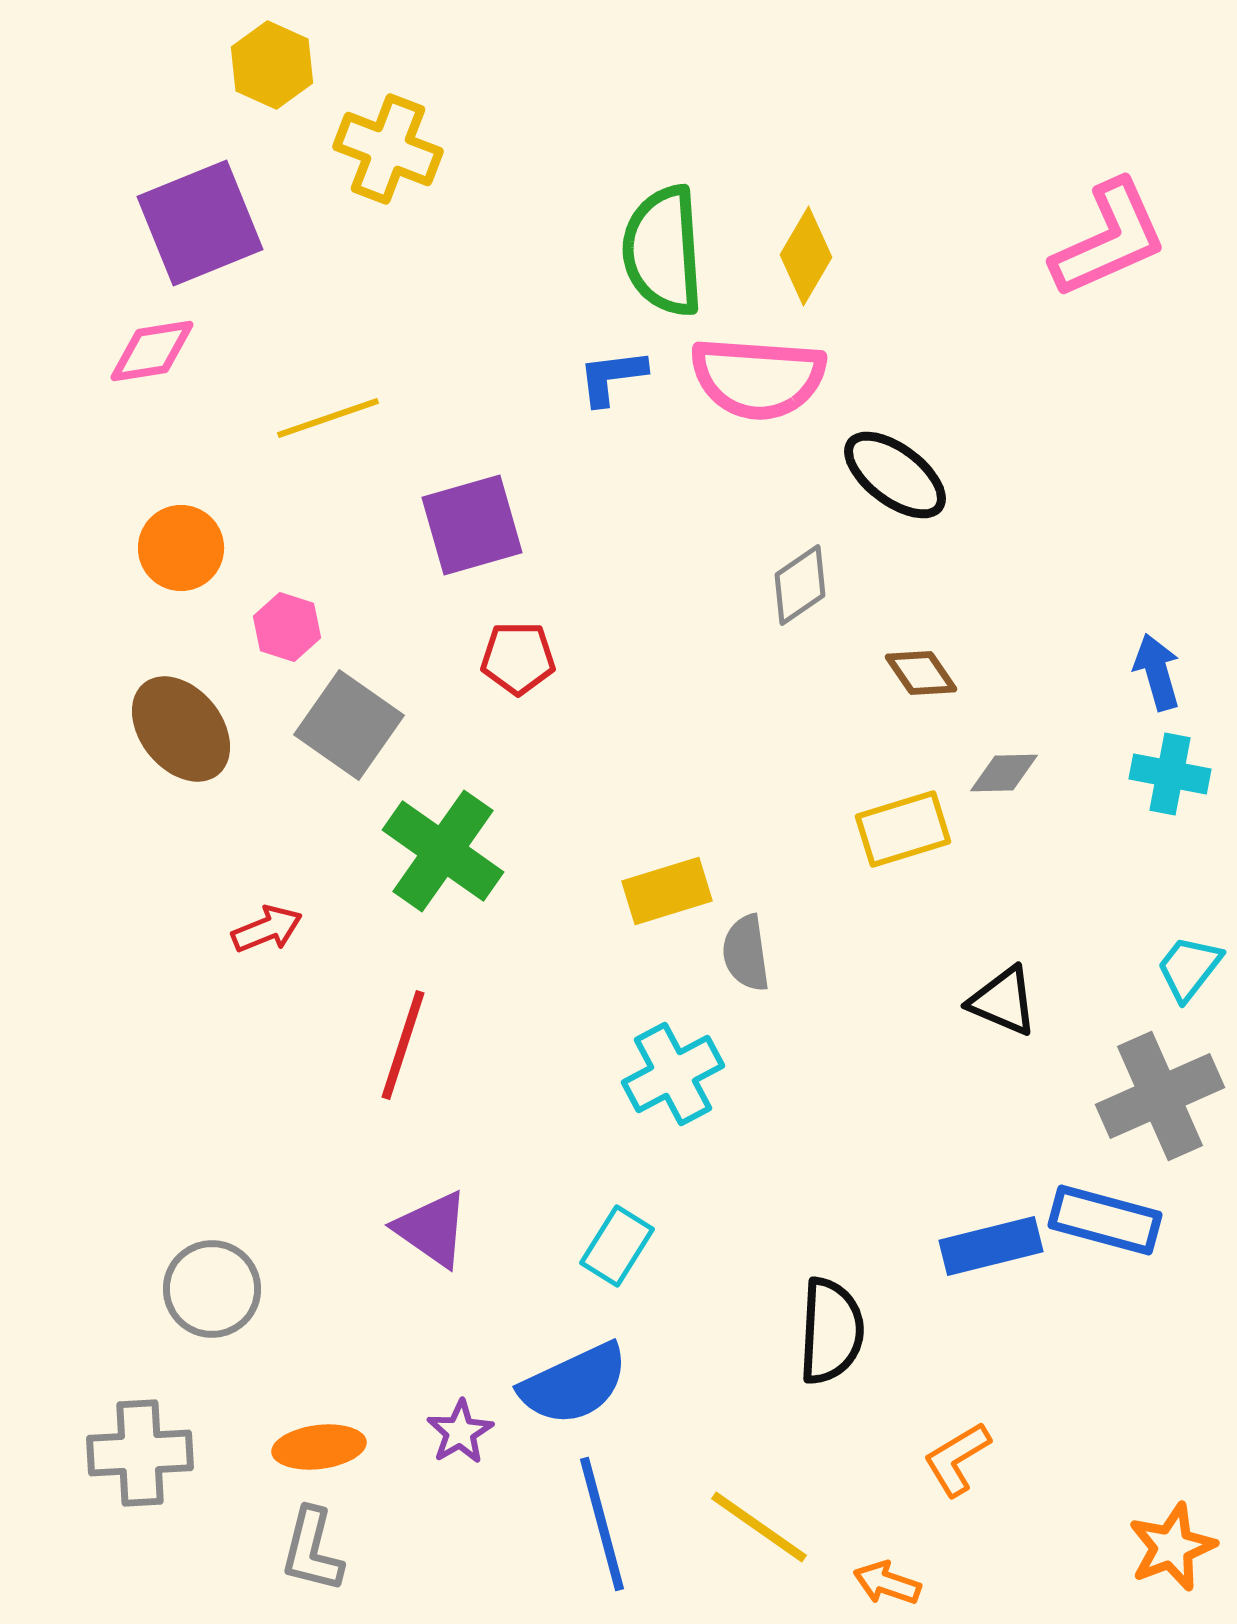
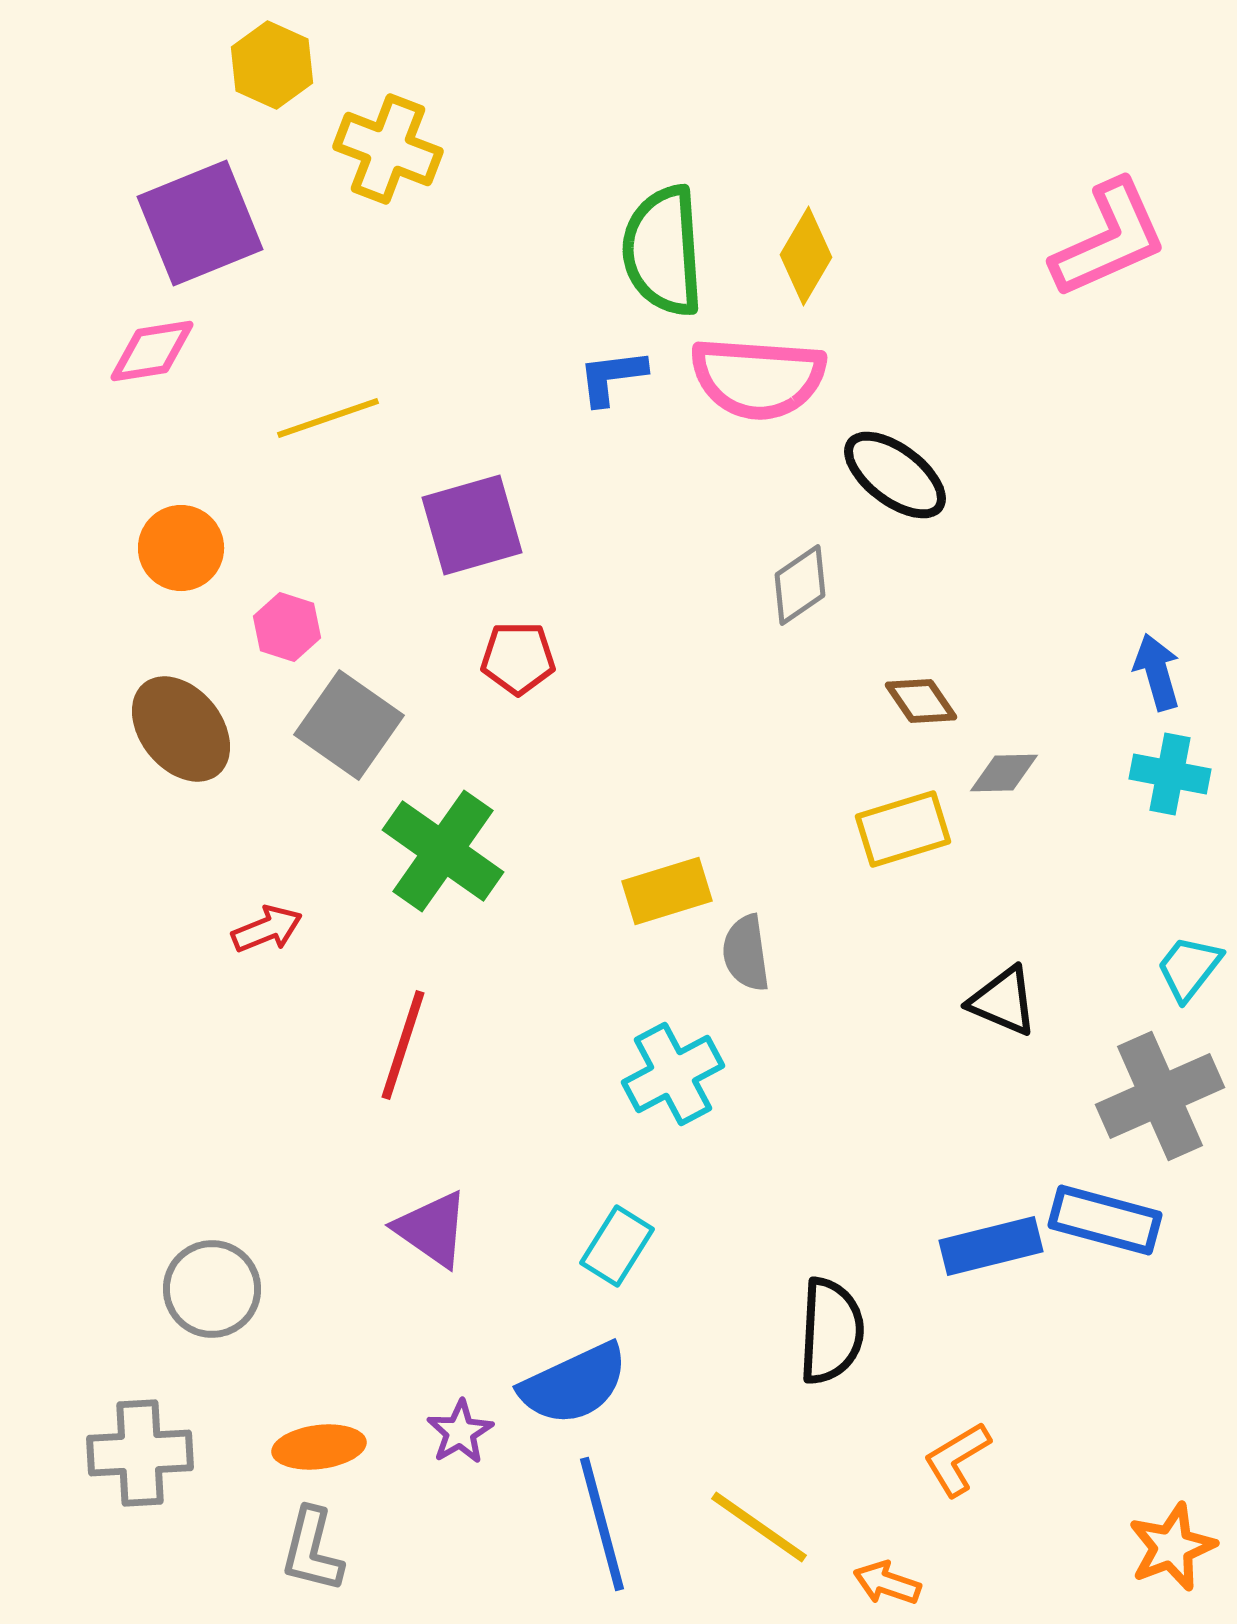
brown diamond at (921, 673): moved 28 px down
